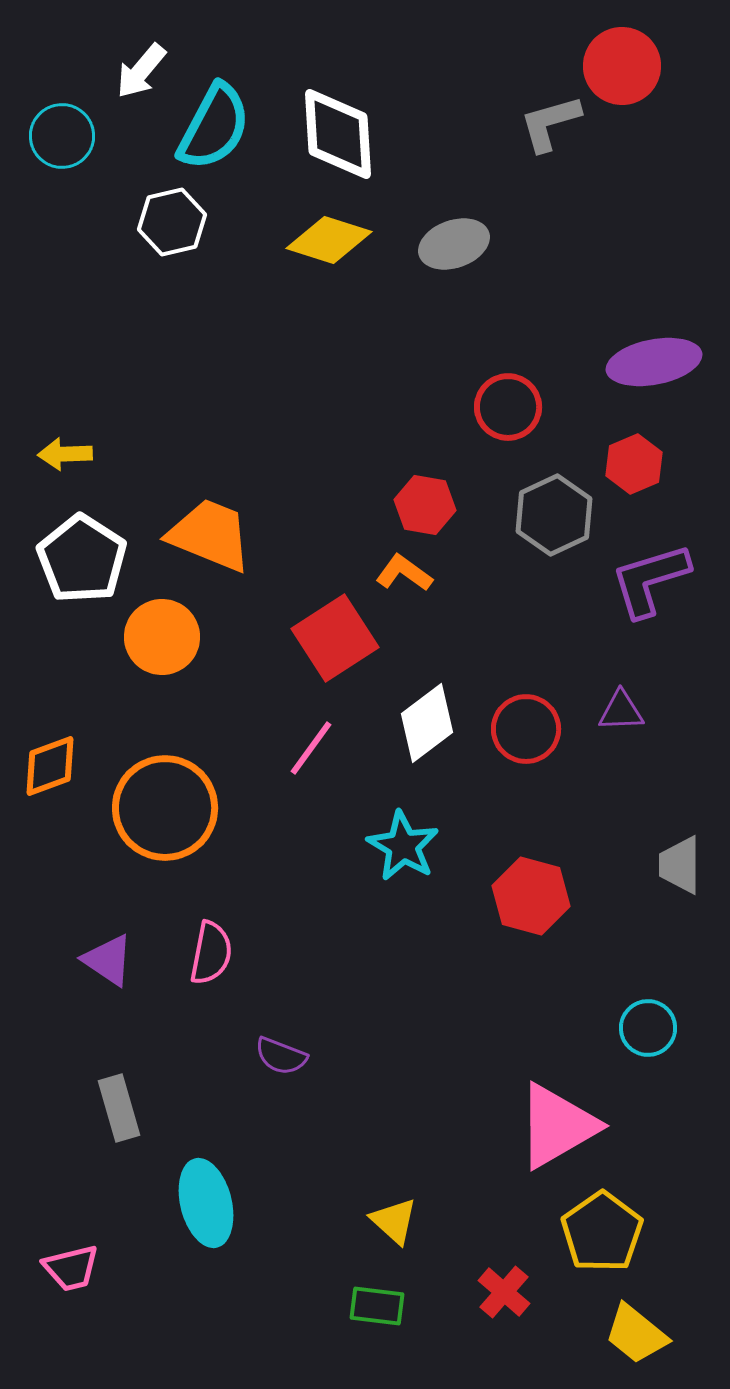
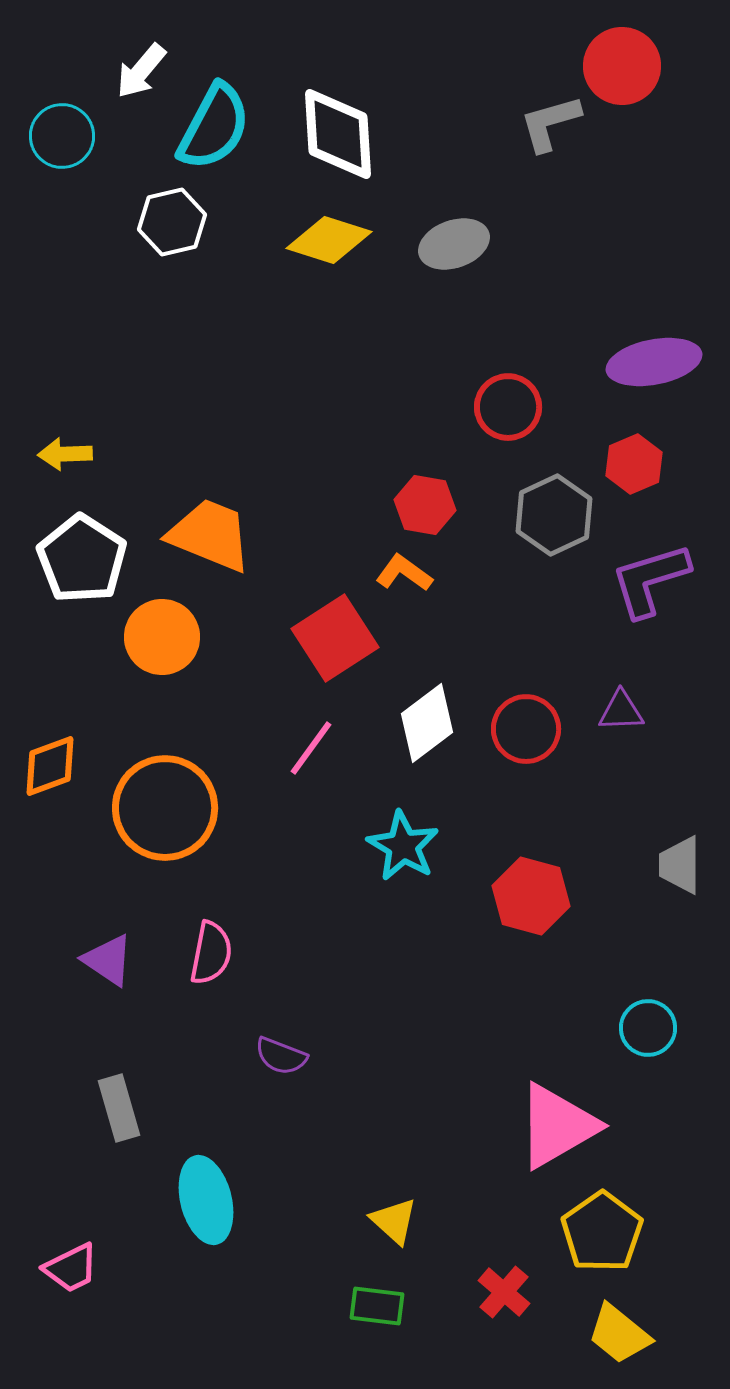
cyan ellipse at (206, 1203): moved 3 px up
pink trapezoid at (71, 1268): rotated 12 degrees counterclockwise
yellow trapezoid at (636, 1334): moved 17 px left
